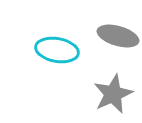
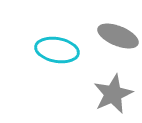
gray ellipse: rotated 6 degrees clockwise
